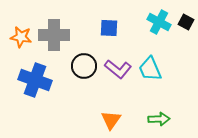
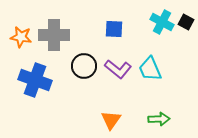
cyan cross: moved 3 px right
blue square: moved 5 px right, 1 px down
